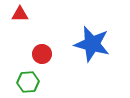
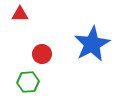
blue star: rotated 30 degrees clockwise
